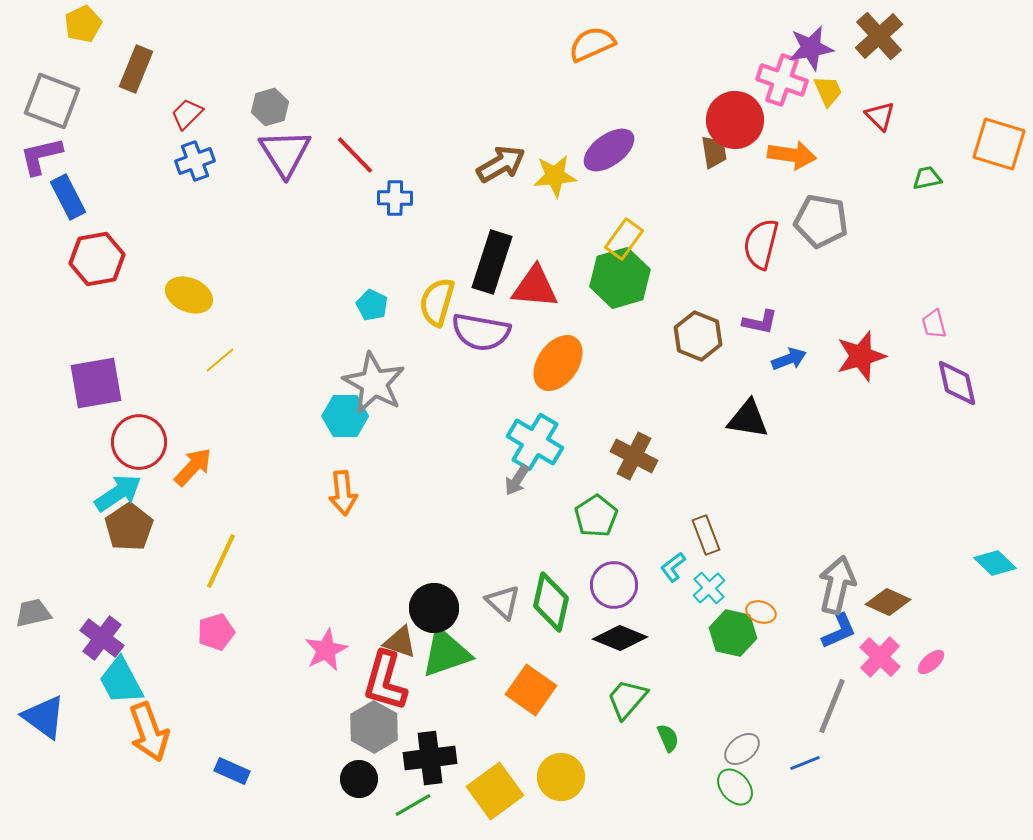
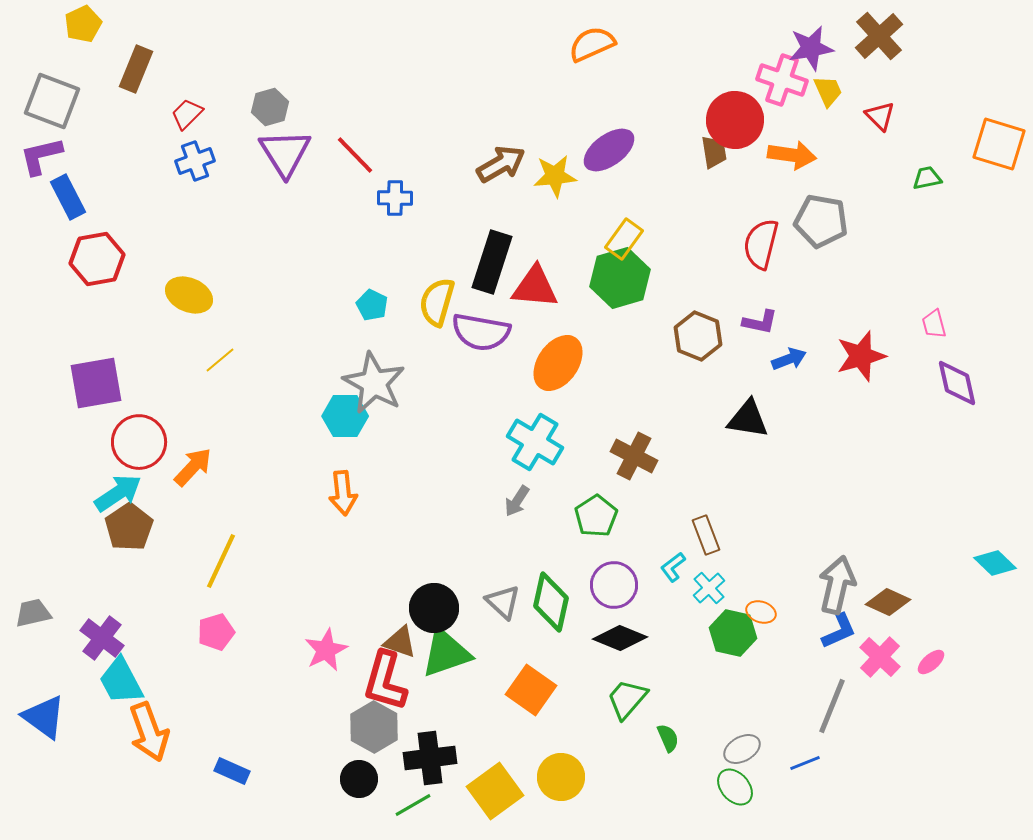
gray arrow at (517, 480): moved 21 px down
gray ellipse at (742, 749): rotated 9 degrees clockwise
